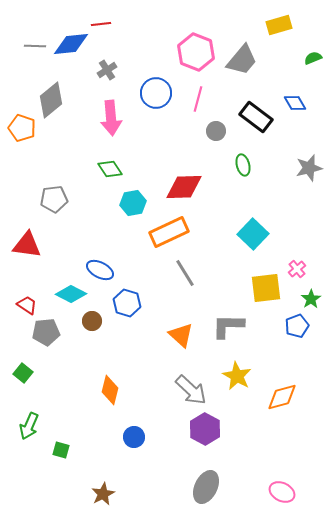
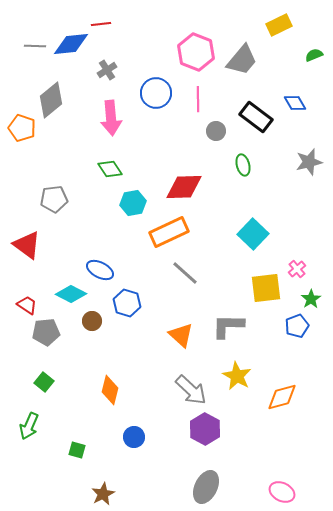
yellow rectangle at (279, 25): rotated 10 degrees counterclockwise
green semicircle at (313, 58): moved 1 px right, 3 px up
pink line at (198, 99): rotated 15 degrees counterclockwise
gray star at (309, 168): moved 6 px up
red triangle at (27, 245): rotated 28 degrees clockwise
gray line at (185, 273): rotated 16 degrees counterclockwise
green square at (23, 373): moved 21 px right, 9 px down
green square at (61, 450): moved 16 px right
